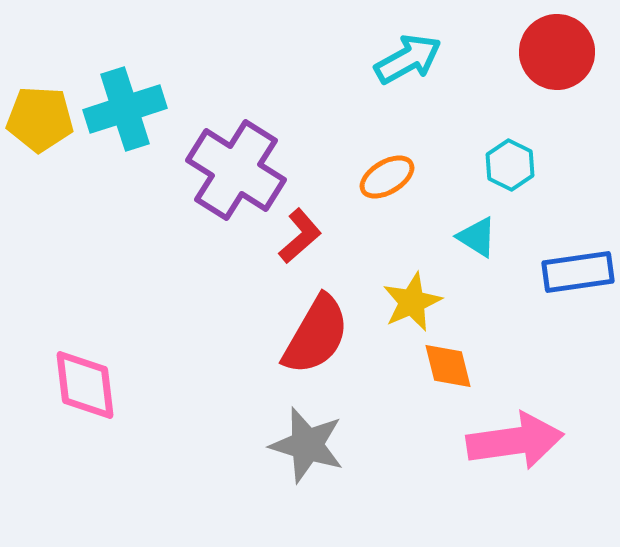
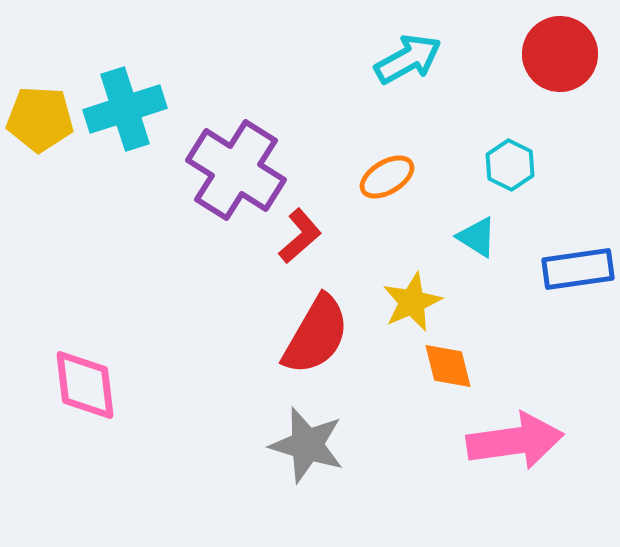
red circle: moved 3 px right, 2 px down
blue rectangle: moved 3 px up
